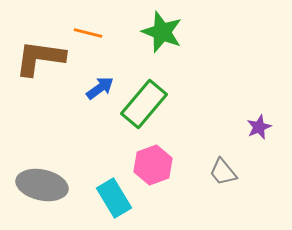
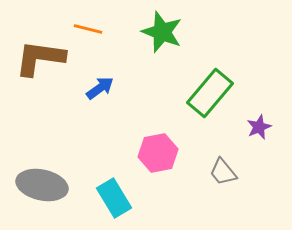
orange line: moved 4 px up
green rectangle: moved 66 px right, 11 px up
pink hexagon: moved 5 px right, 12 px up; rotated 9 degrees clockwise
